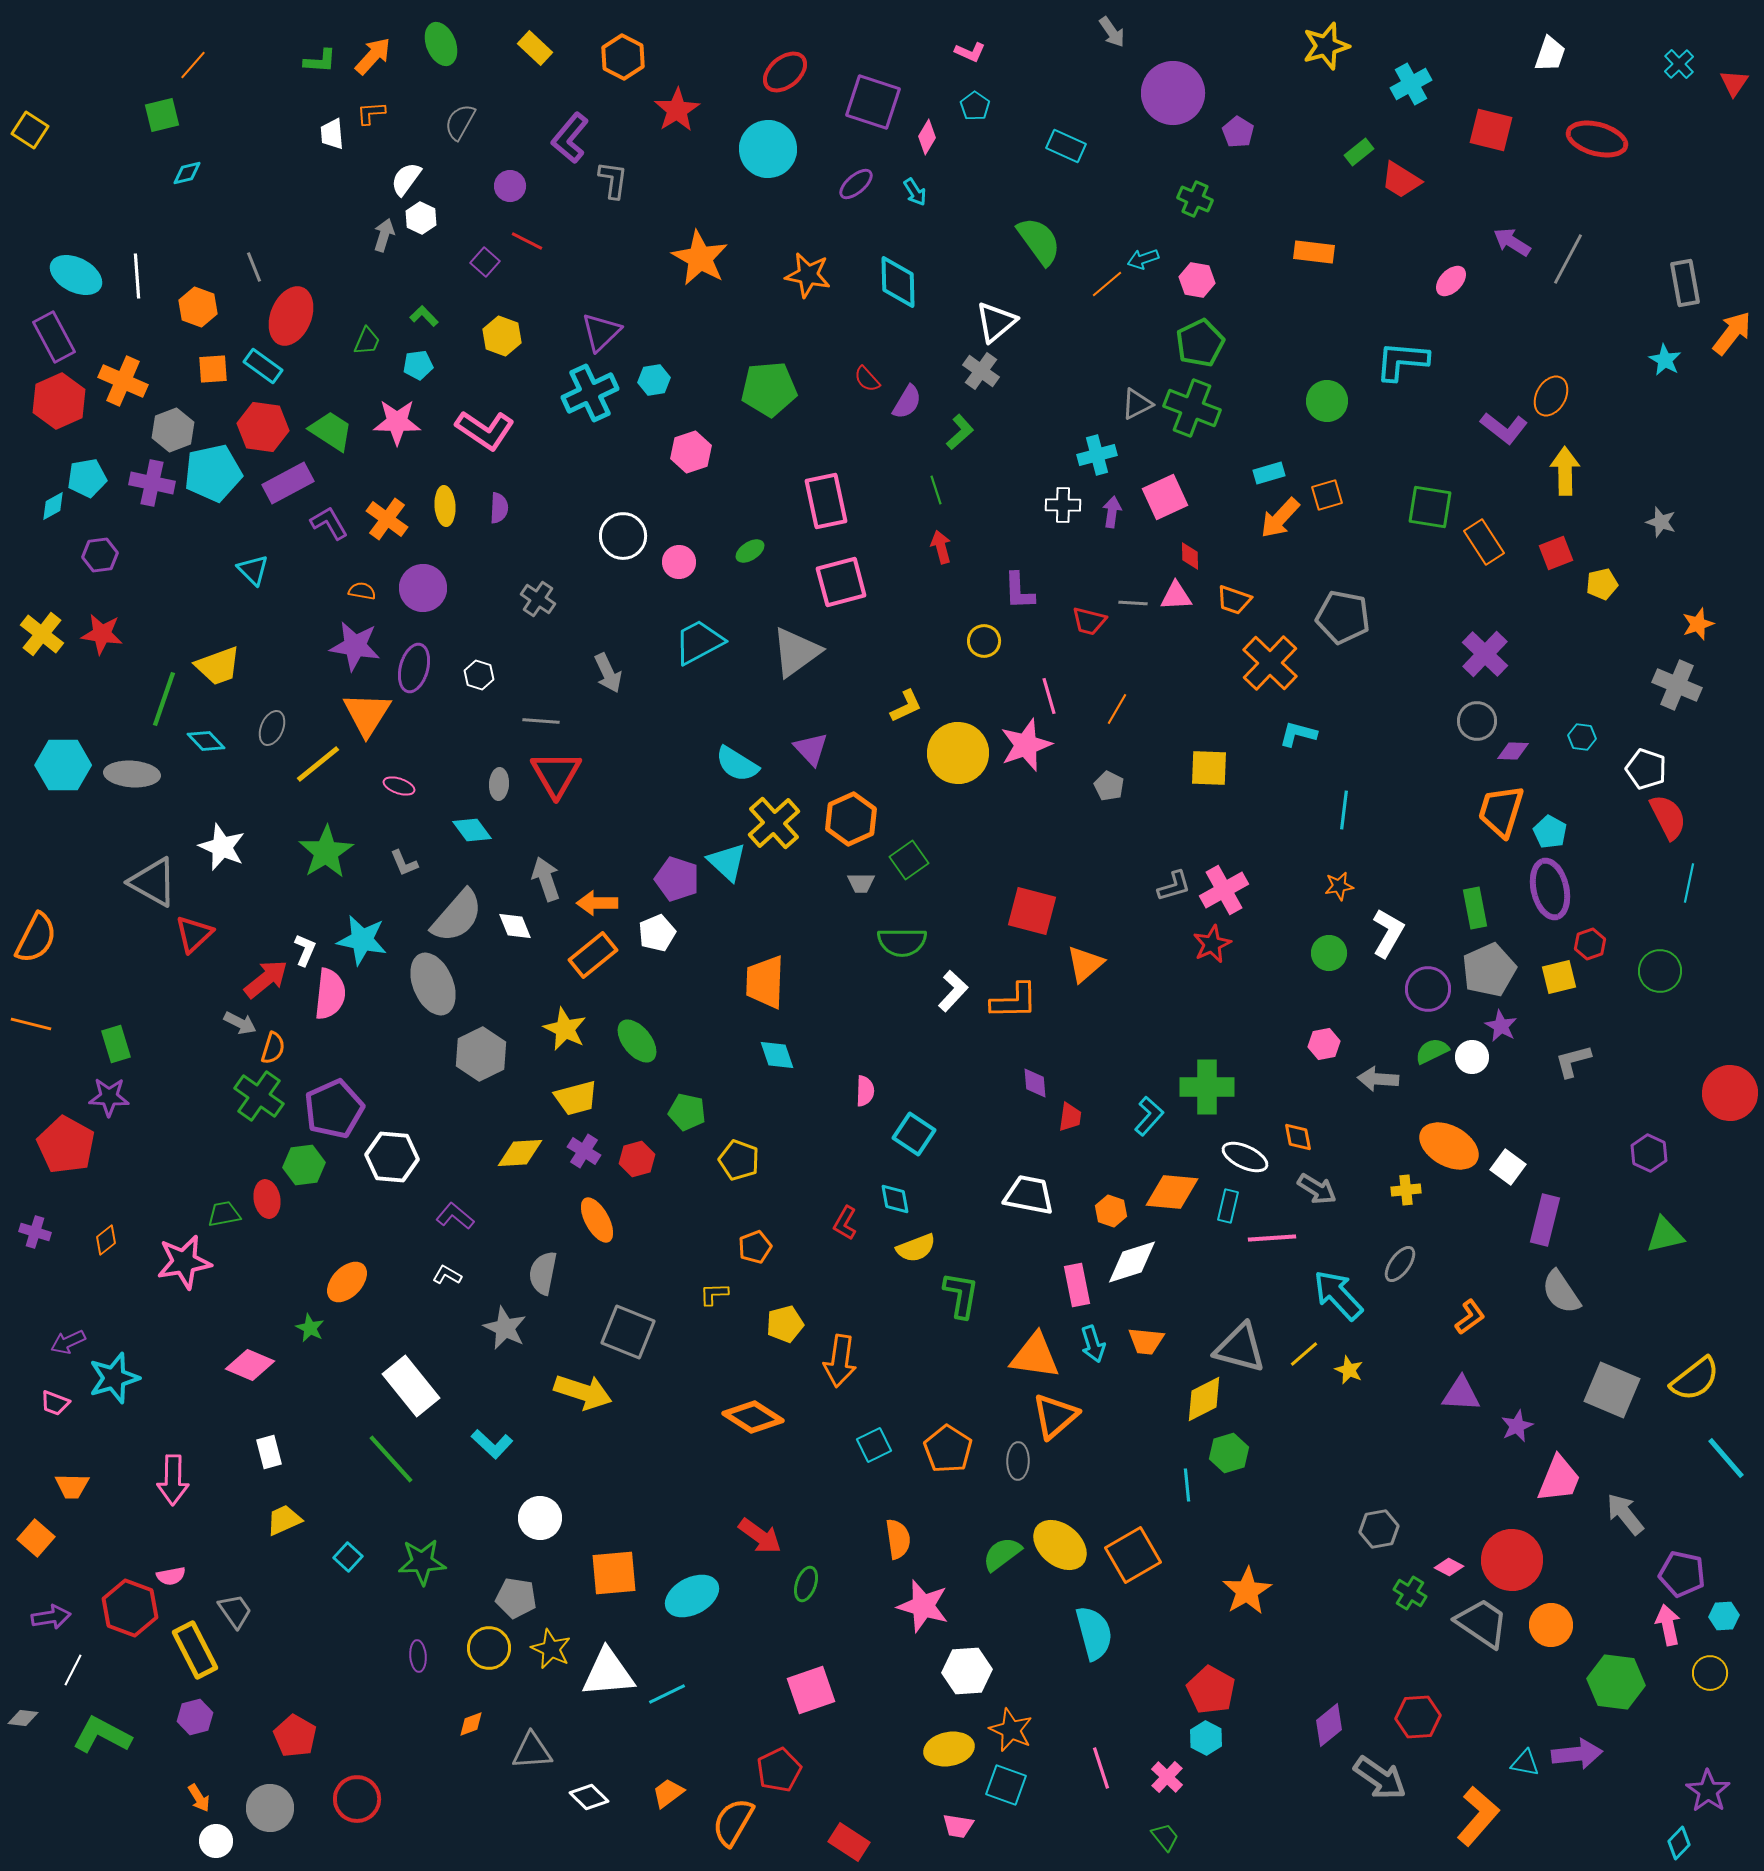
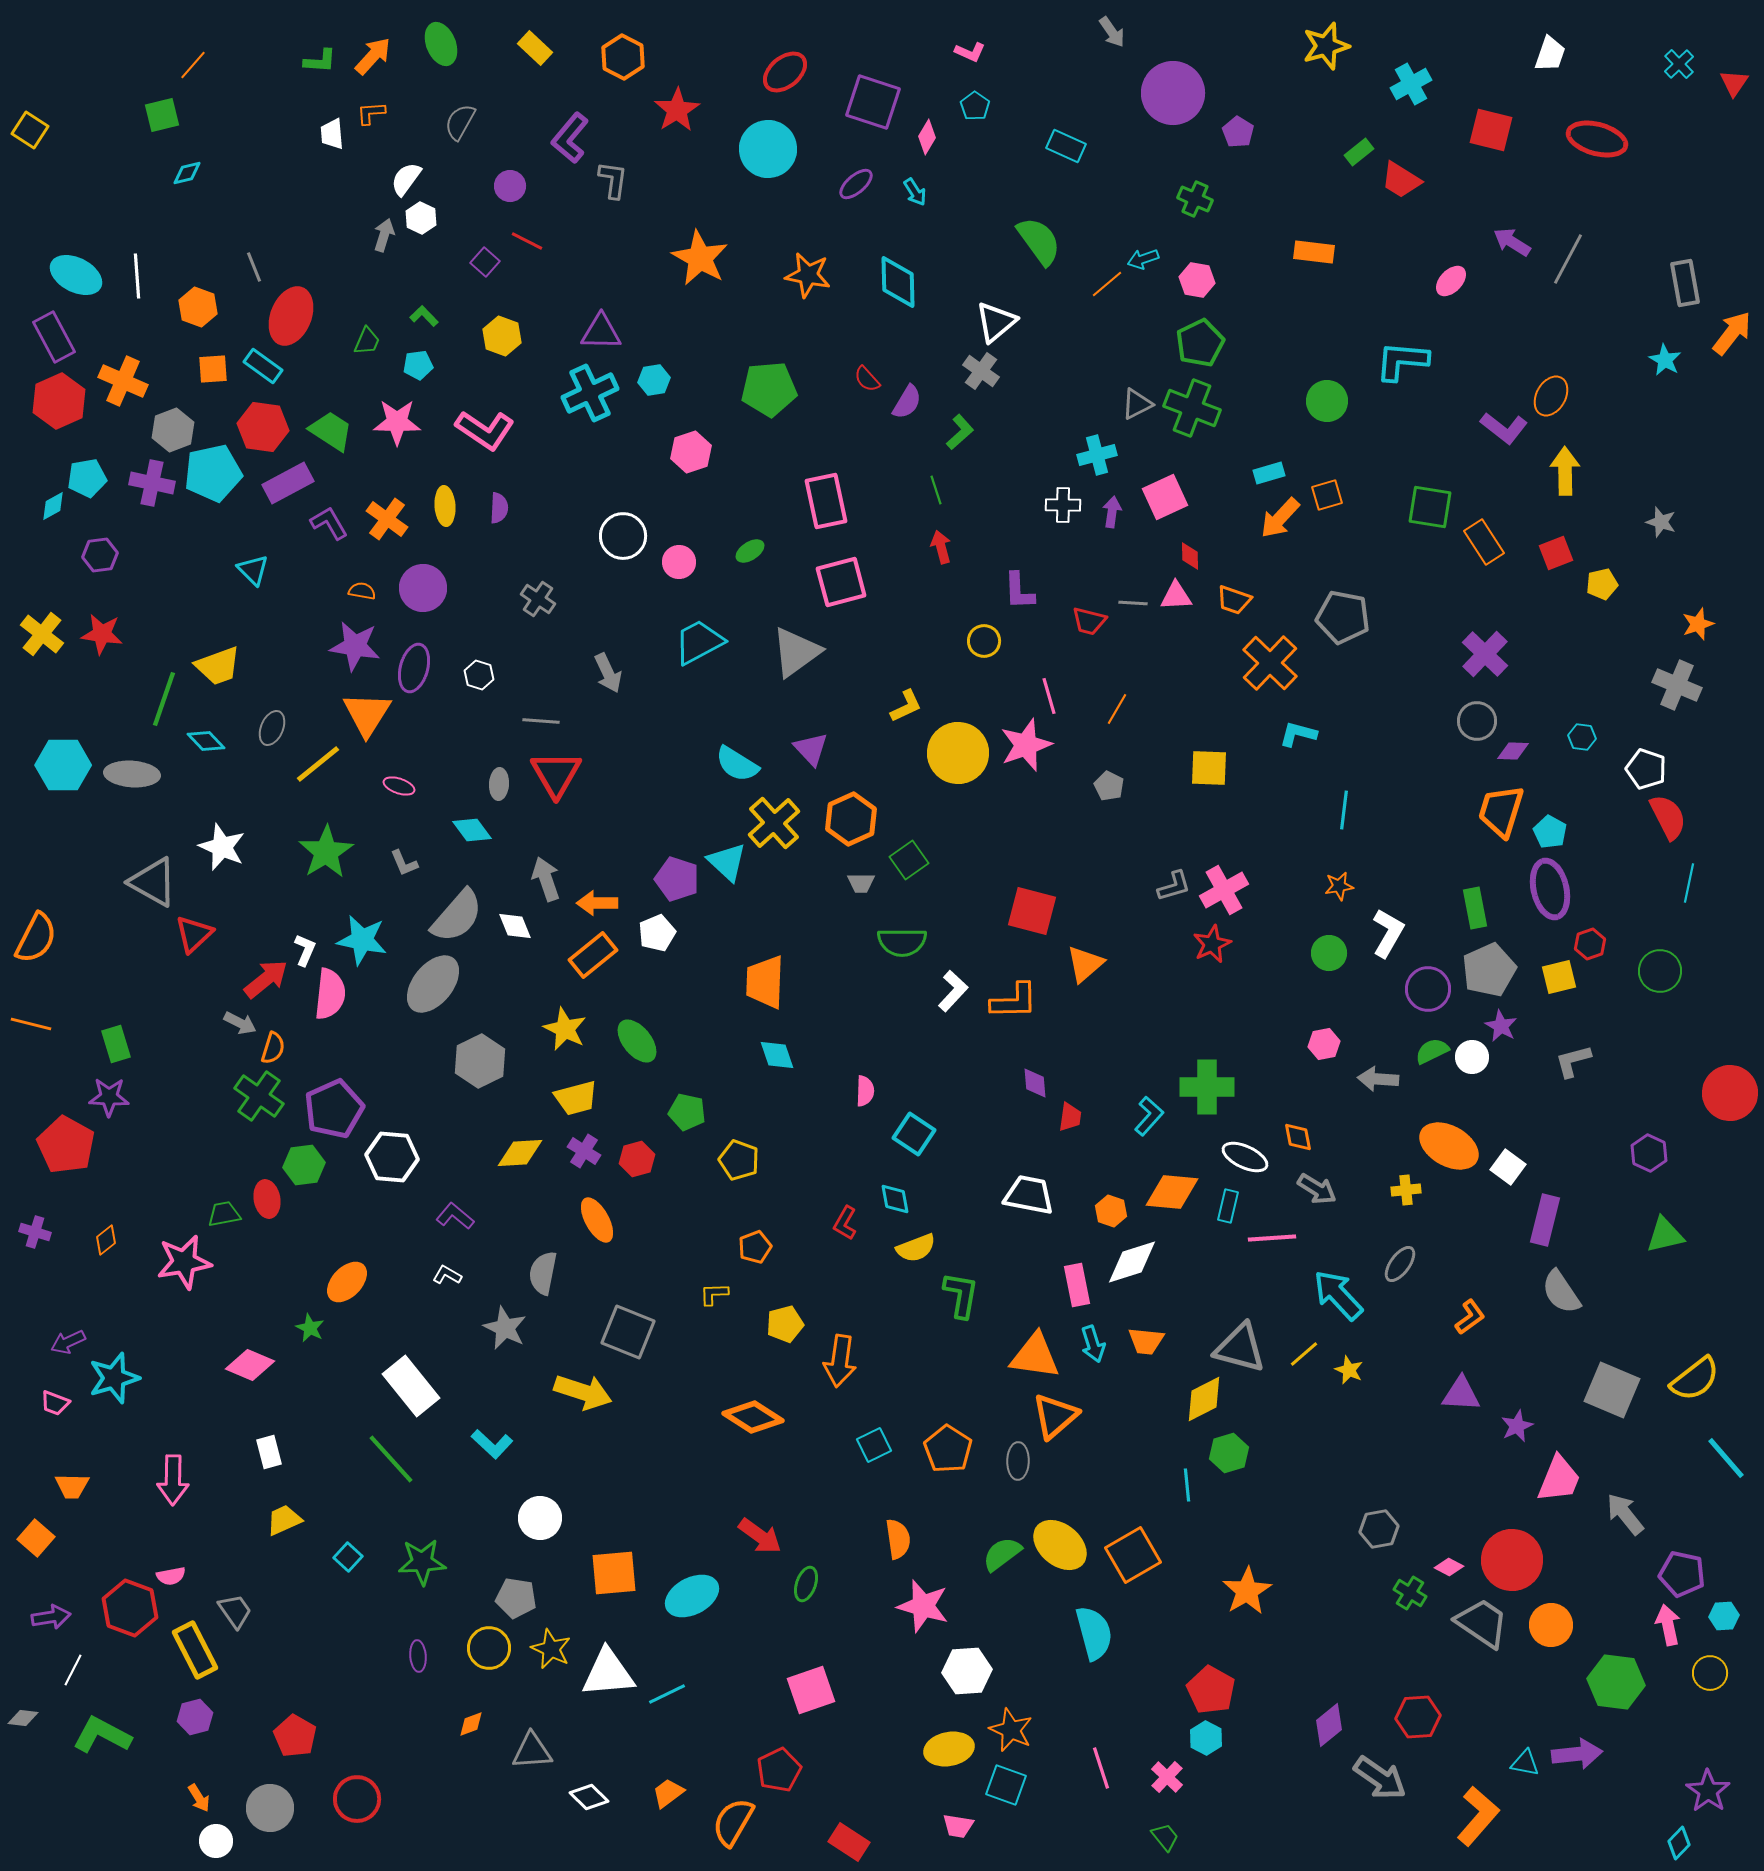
purple triangle at (601, 332): rotated 45 degrees clockwise
gray ellipse at (433, 984): rotated 62 degrees clockwise
gray hexagon at (481, 1054): moved 1 px left, 7 px down
